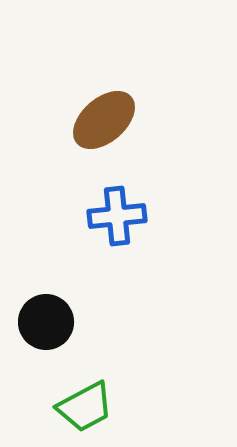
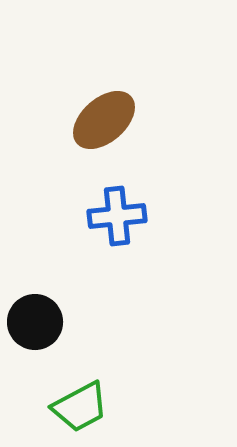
black circle: moved 11 px left
green trapezoid: moved 5 px left
